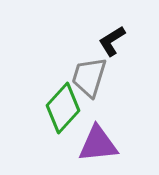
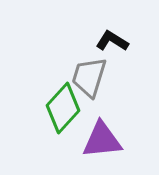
black L-shape: rotated 64 degrees clockwise
purple triangle: moved 4 px right, 4 px up
